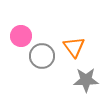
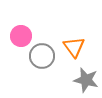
gray star: rotated 15 degrees clockwise
